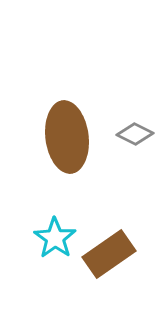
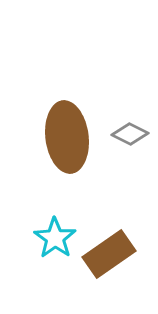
gray diamond: moved 5 px left
